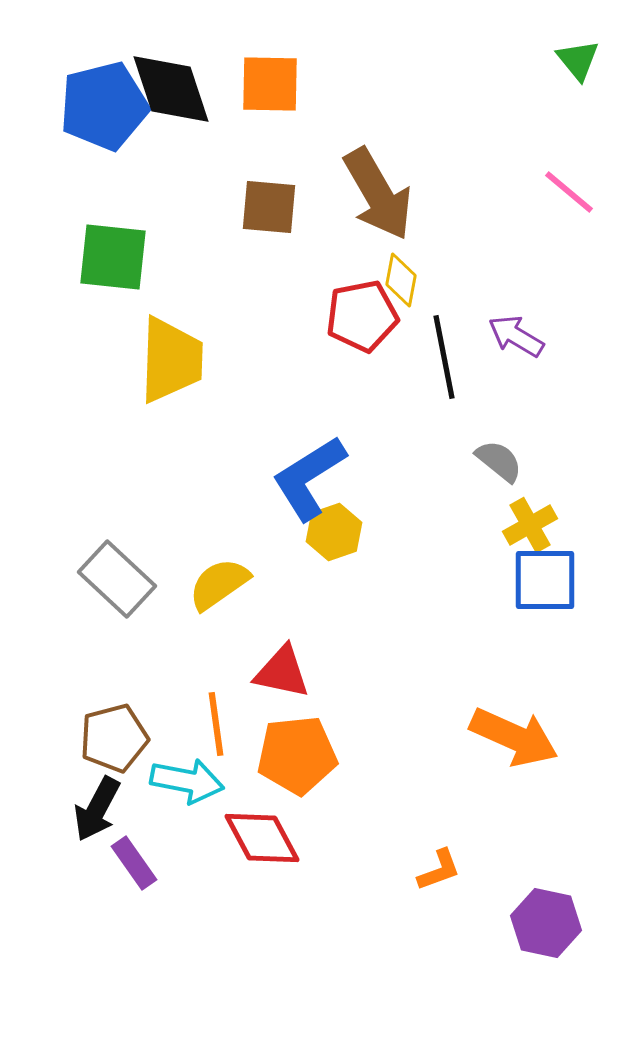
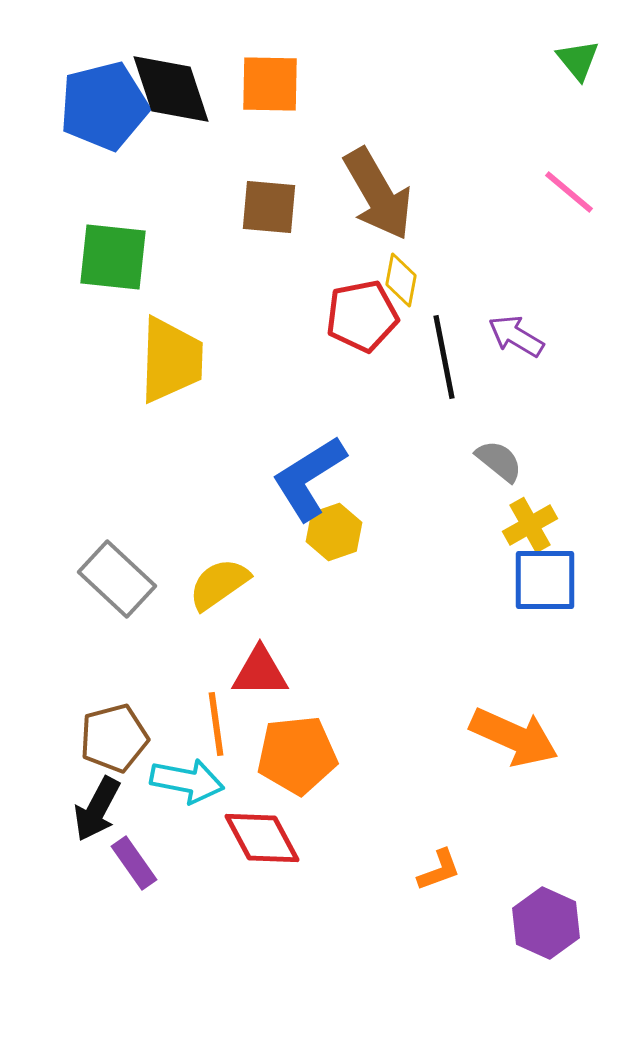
red triangle: moved 22 px left; rotated 12 degrees counterclockwise
purple hexagon: rotated 12 degrees clockwise
